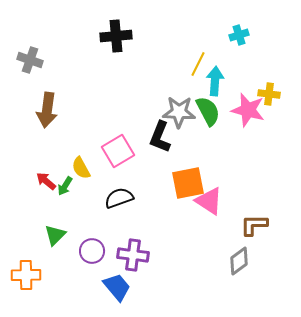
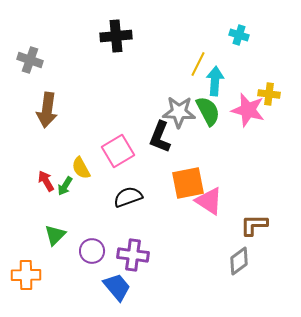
cyan cross: rotated 36 degrees clockwise
red arrow: rotated 20 degrees clockwise
black semicircle: moved 9 px right, 1 px up
